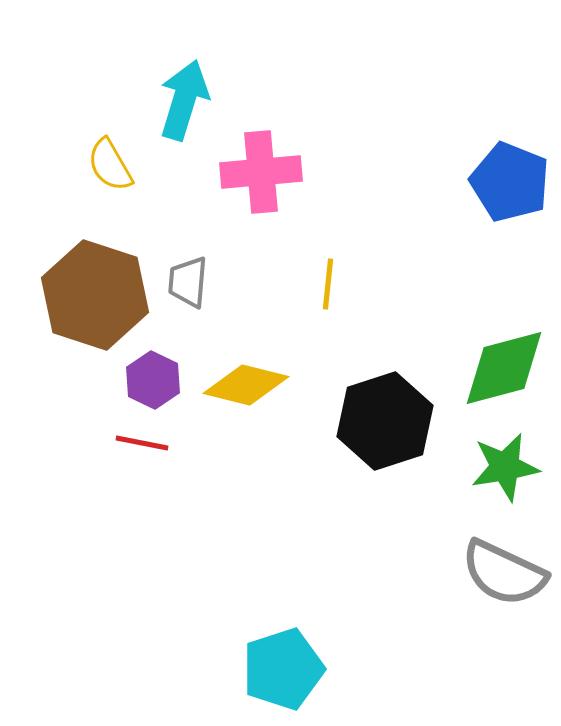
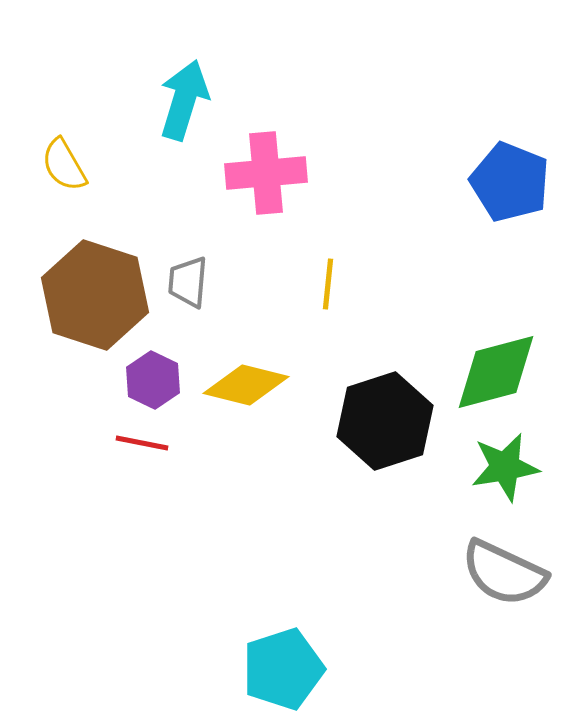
yellow semicircle: moved 46 px left
pink cross: moved 5 px right, 1 px down
green diamond: moved 8 px left, 4 px down
